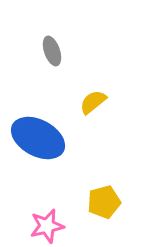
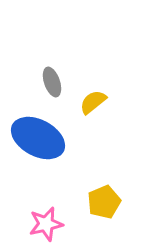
gray ellipse: moved 31 px down
yellow pentagon: rotated 8 degrees counterclockwise
pink star: moved 1 px left, 2 px up
